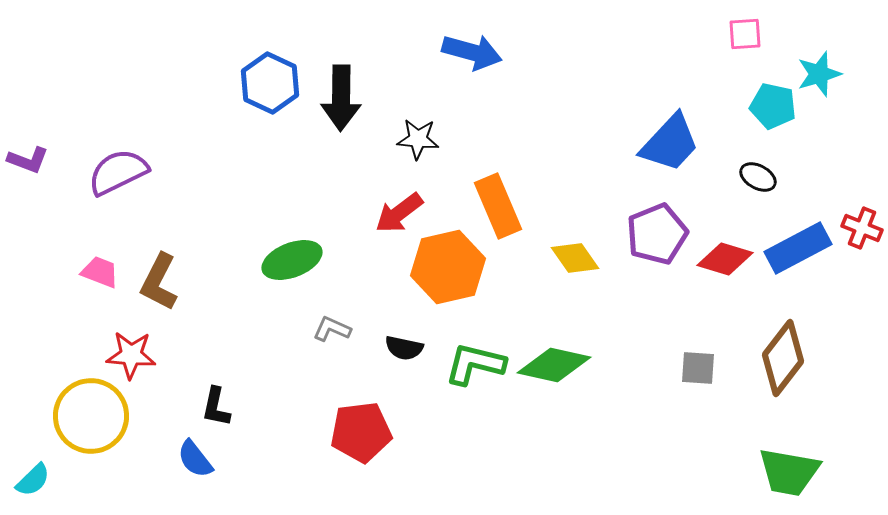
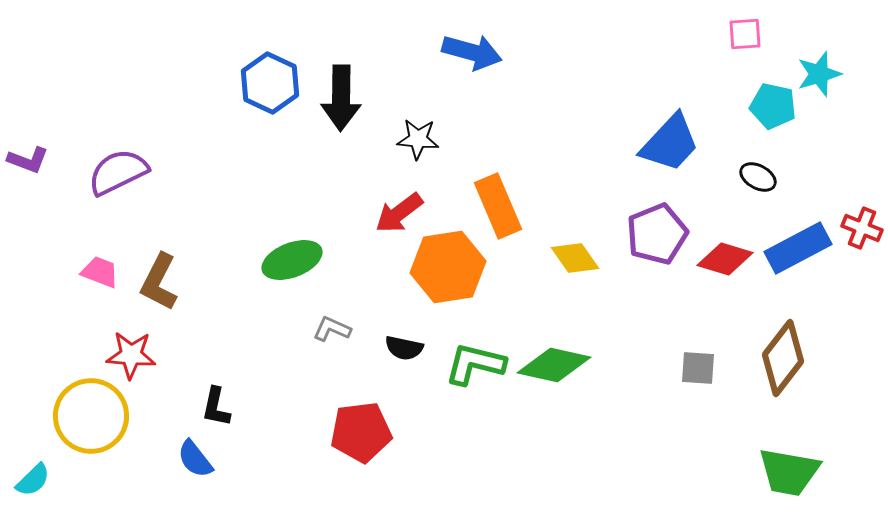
orange hexagon: rotated 4 degrees clockwise
